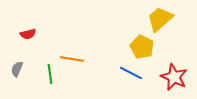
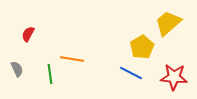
yellow trapezoid: moved 8 px right, 4 px down
red semicircle: rotated 133 degrees clockwise
yellow pentagon: rotated 15 degrees clockwise
gray semicircle: rotated 133 degrees clockwise
red star: rotated 20 degrees counterclockwise
